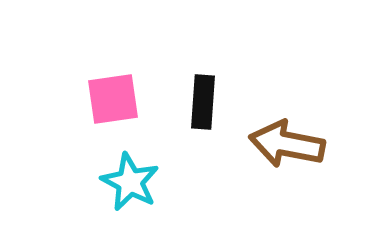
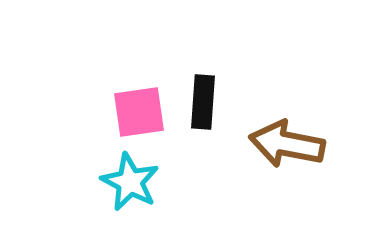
pink square: moved 26 px right, 13 px down
